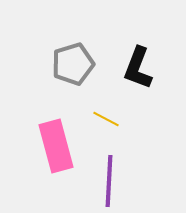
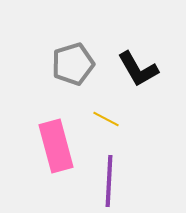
black L-shape: moved 1 px down; rotated 51 degrees counterclockwise
